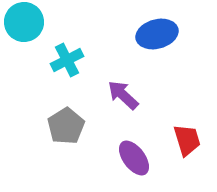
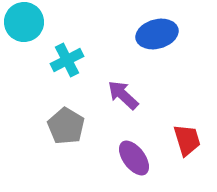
gray pentagon: rotated 9 degrees counterclockwise
